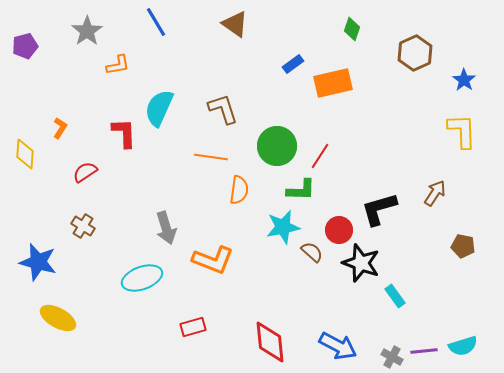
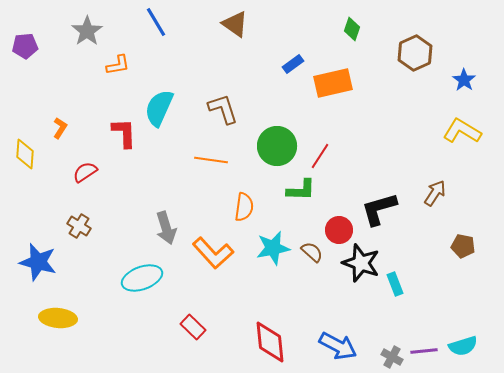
purple pentagon at (25, 46): rotated 10 degrees clockwise
yellow L-shape at (462, 131): rotated 57 degrees counterclockwise
orange line at (211, 157): moved 3 px down
orange semicircle at (239, 190): moved 5 px right, 17 px down
brown cross at (83, 226): moved 4 px left
cyan star at (283, 227): moved 10 px left, 21 px down
orange L-shape at (213, 260): moved 7 px up; rotated 27 degrees clockwise
cyan rectangle at (395, 296): moved 12 px up; rotated 15 degrees clockwise
yellow ellipse at (58, 318): rotated 24 degrees counterclockwise
red rectangle at (193, 327): rotated 60 degrees clockwise
